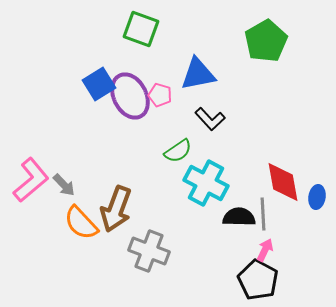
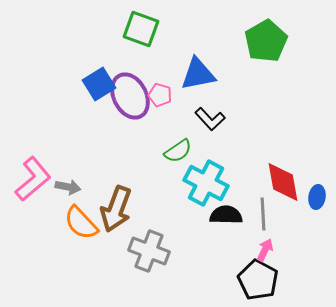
pink L-shape: moved 2 px right, 1 px up
gray arrow: moved 4 px right, 2 px down; rotated 35 degrees counterclockwise
black semicircle: moved 13 px left, 2 px up
